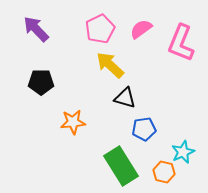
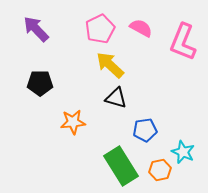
pink semicircle: moved 1 px up; rotated 65 degrees clockwise
pink L-shape: moved 2 px right, 1 px up
black pentagon: moved 1 px left, 1 px down
black triangle: moved 9 px left
blue pentagon: moved 1 px right, 1 px down
cyan star: rotated 25 degrees counterclockwise
orange hexagon: moved 4 px left, 2 px up; rotated 25 degrees counterclockwise
